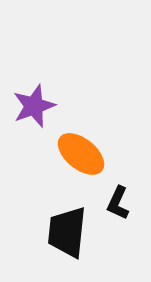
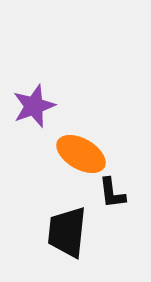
orange ellipse: rotated 9 degrees counterclockwise
black L-shape: moved 6 px left, 10 px up; rotated 32 degrees counterclockwise
